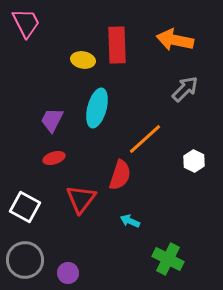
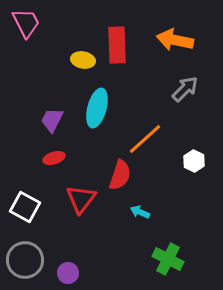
cyan arrow: moved 10 px right, 9 px up
